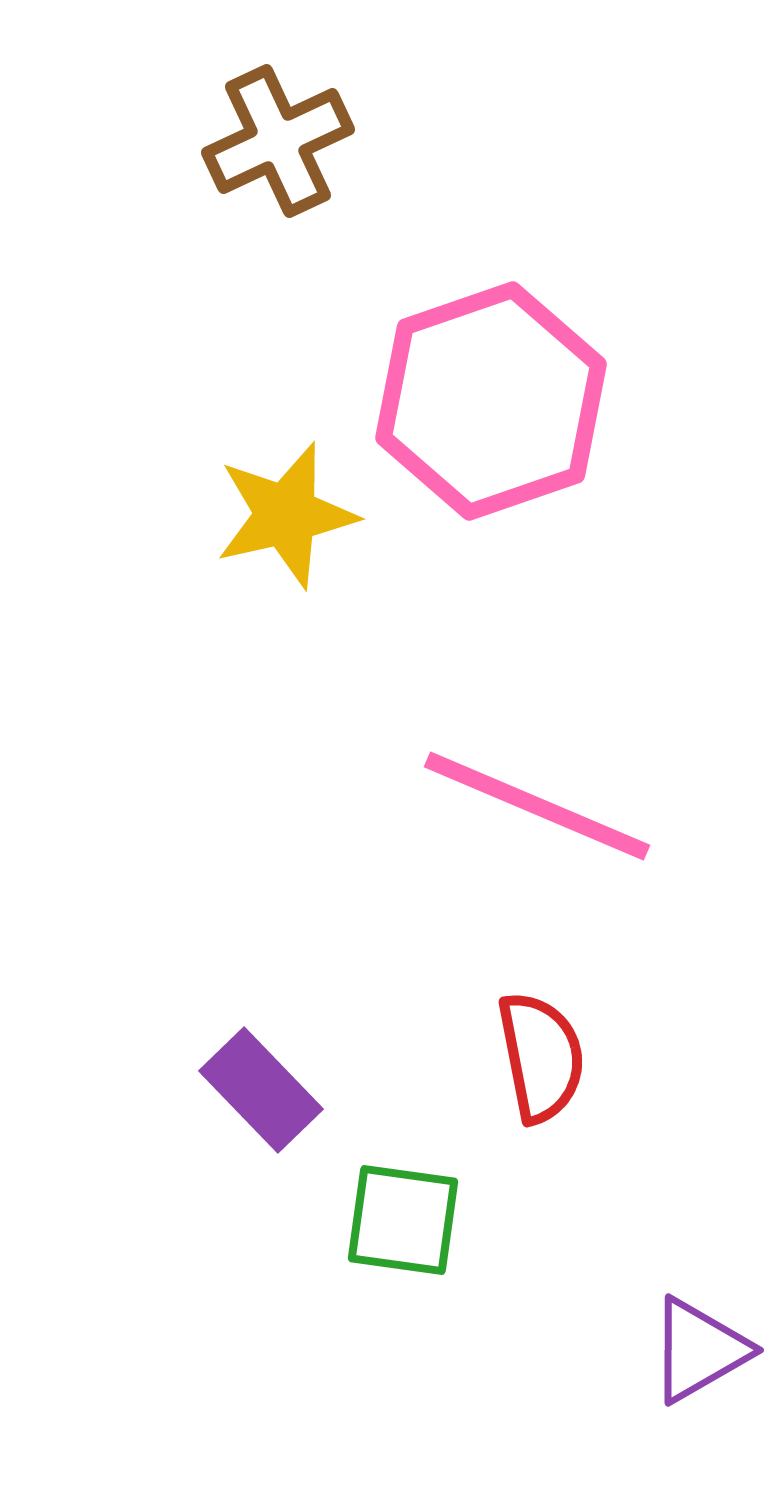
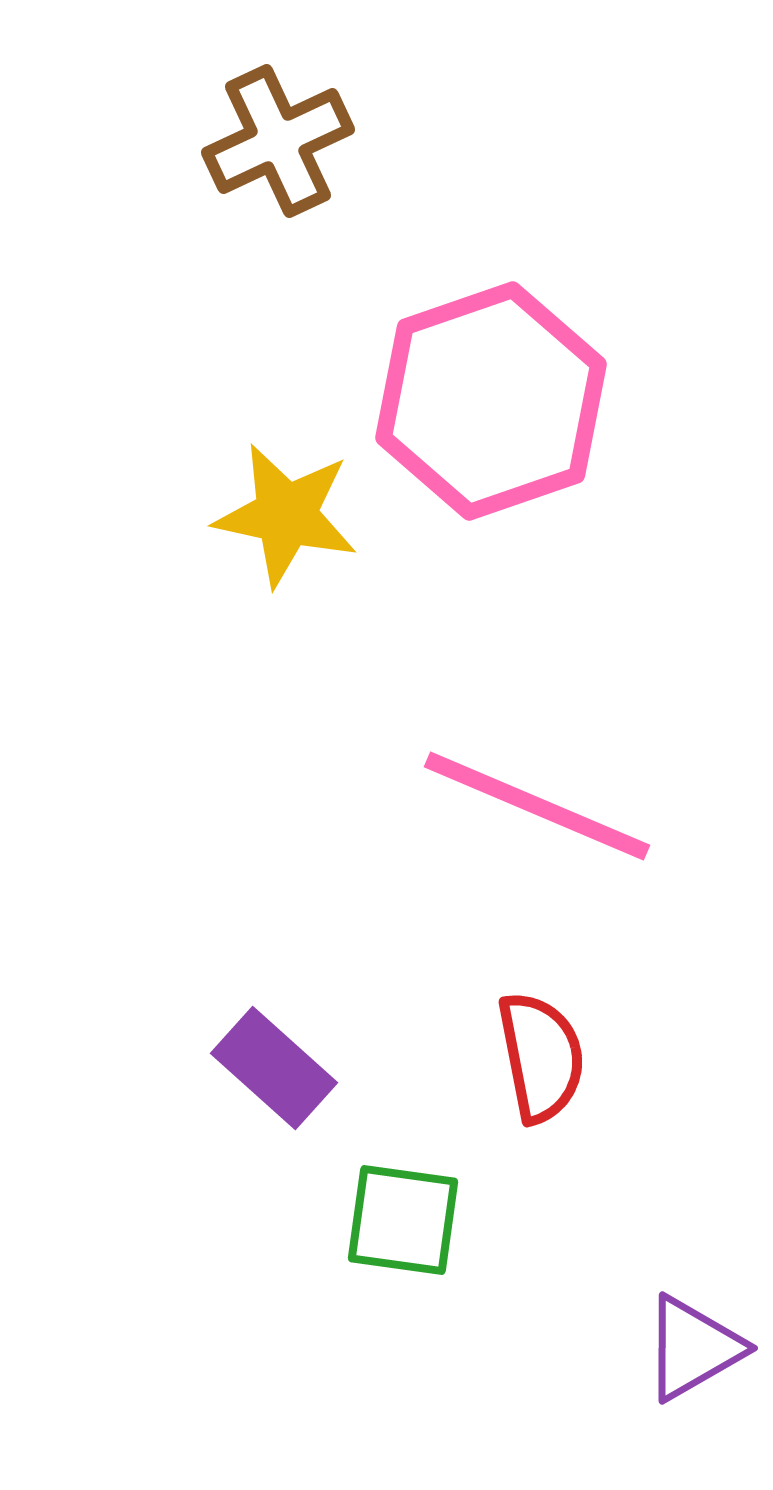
yellow star: rotated 25 degrees clockwise
purple rectangle: moved 13 px right, 22 px up; rotated 4 degrees counterclockwise
purple triangle: moved 6 px left, 2 px up
